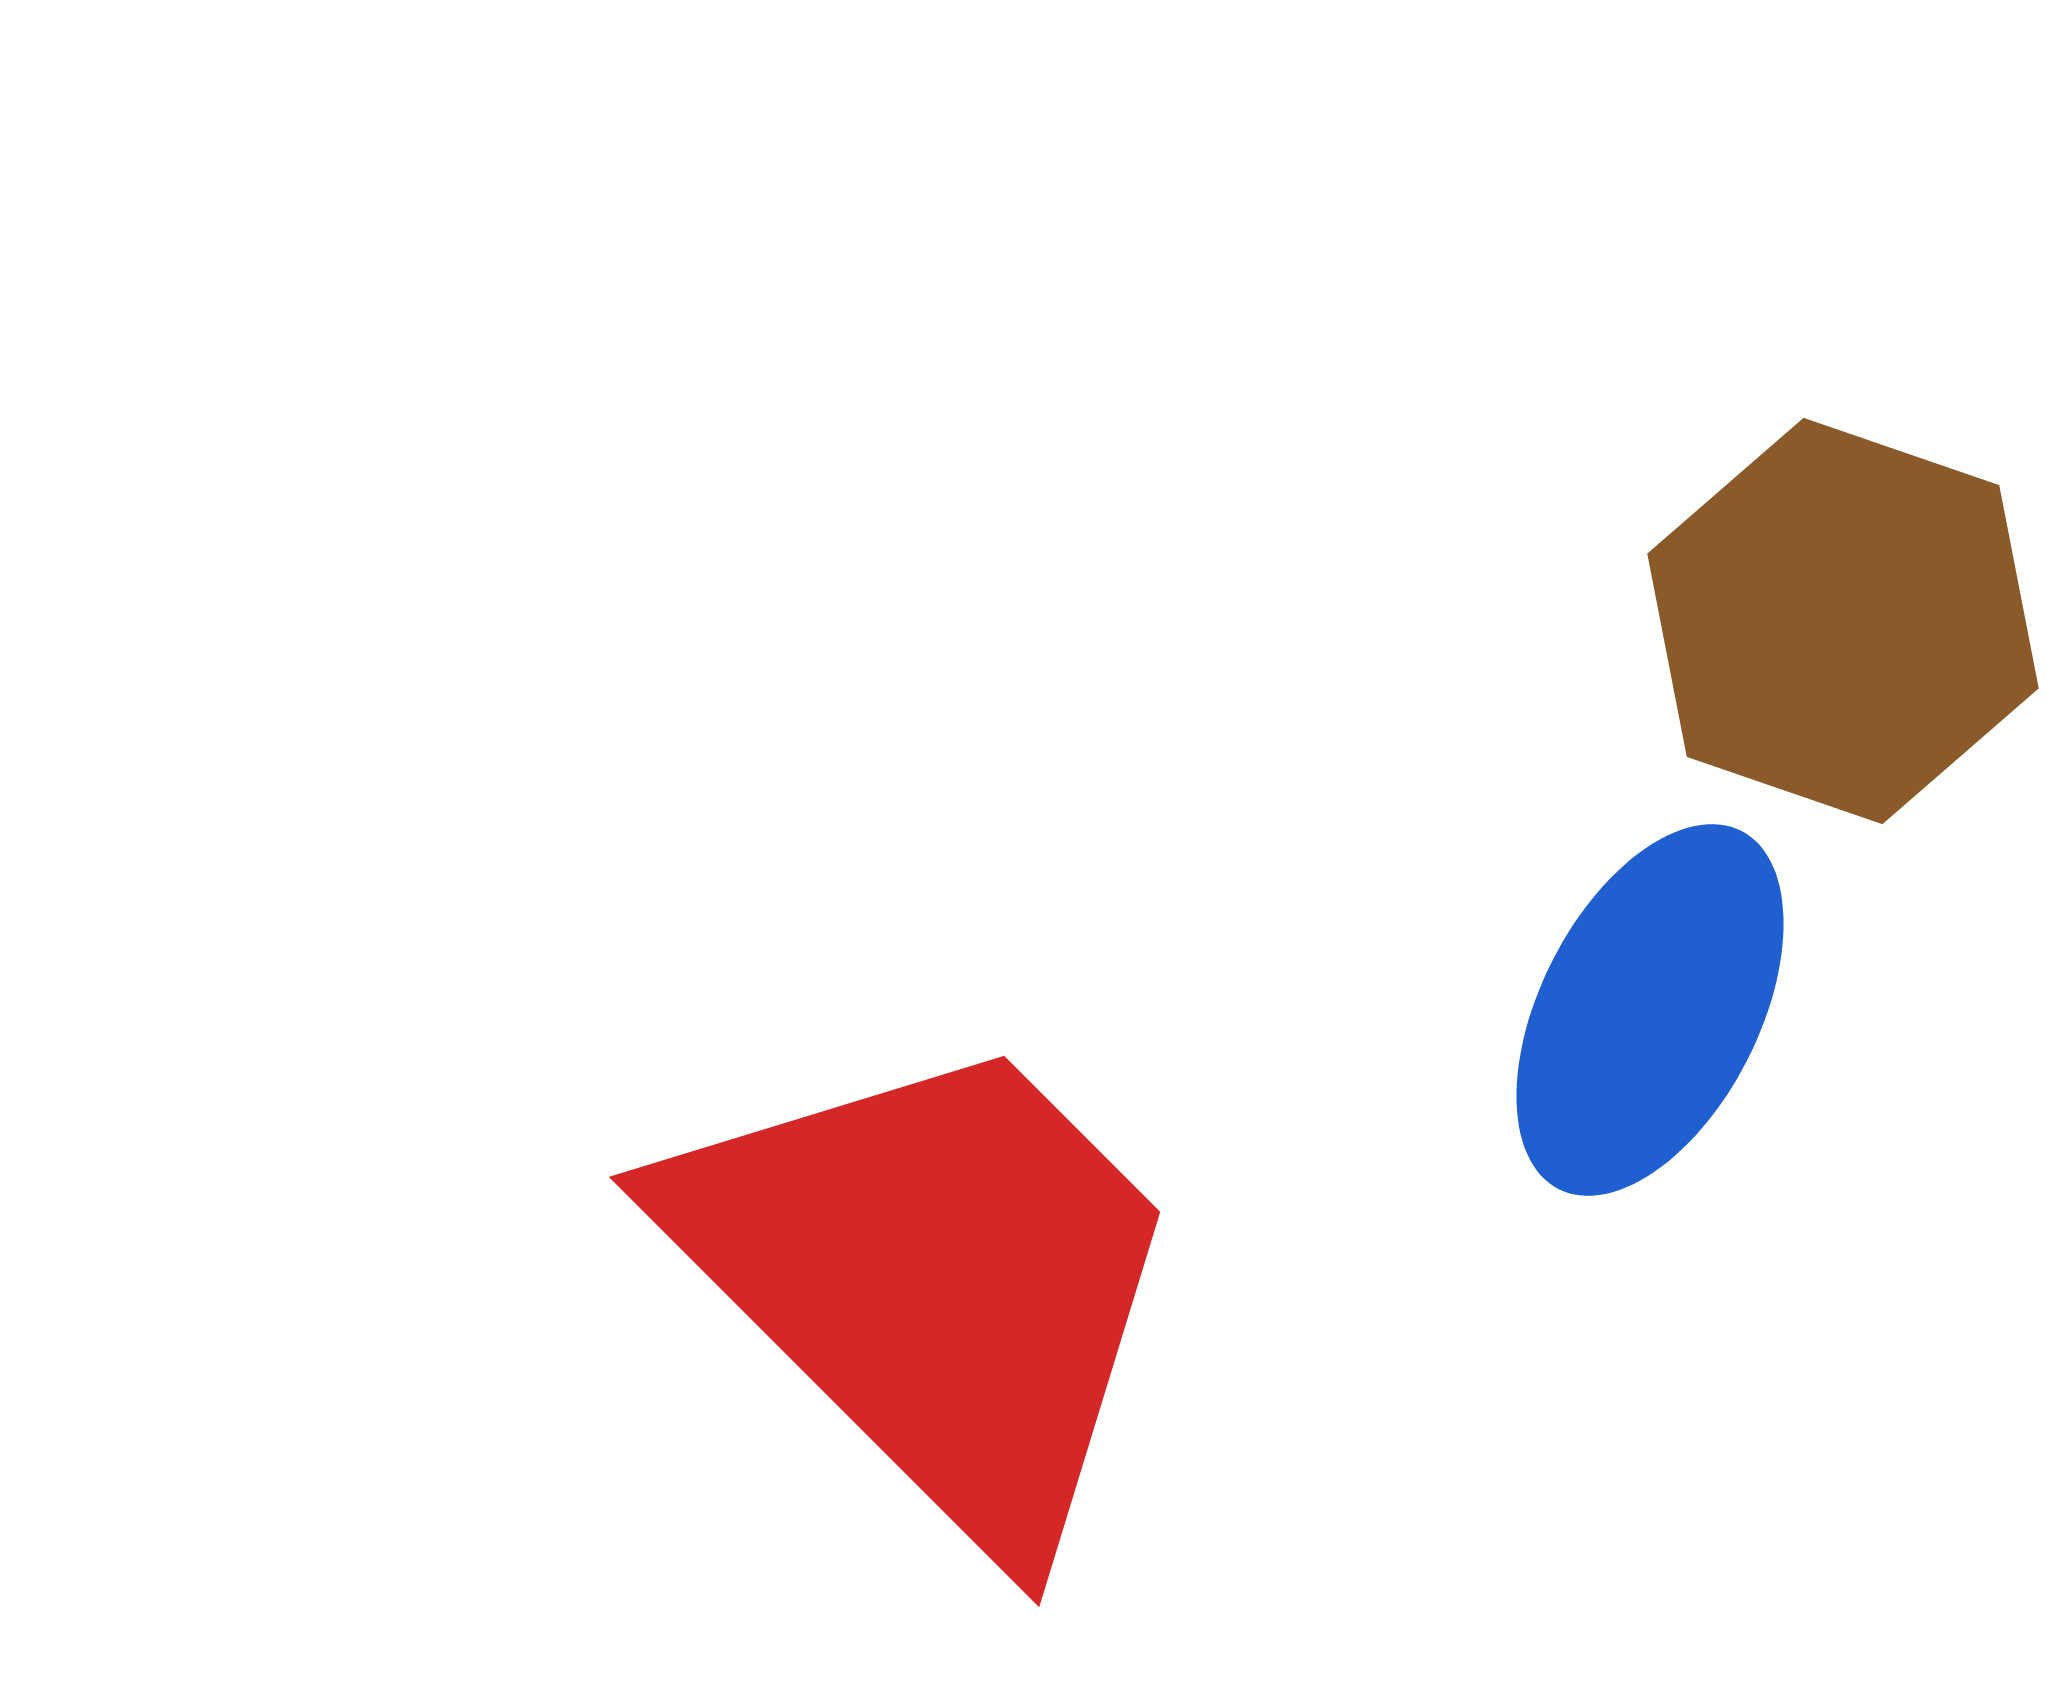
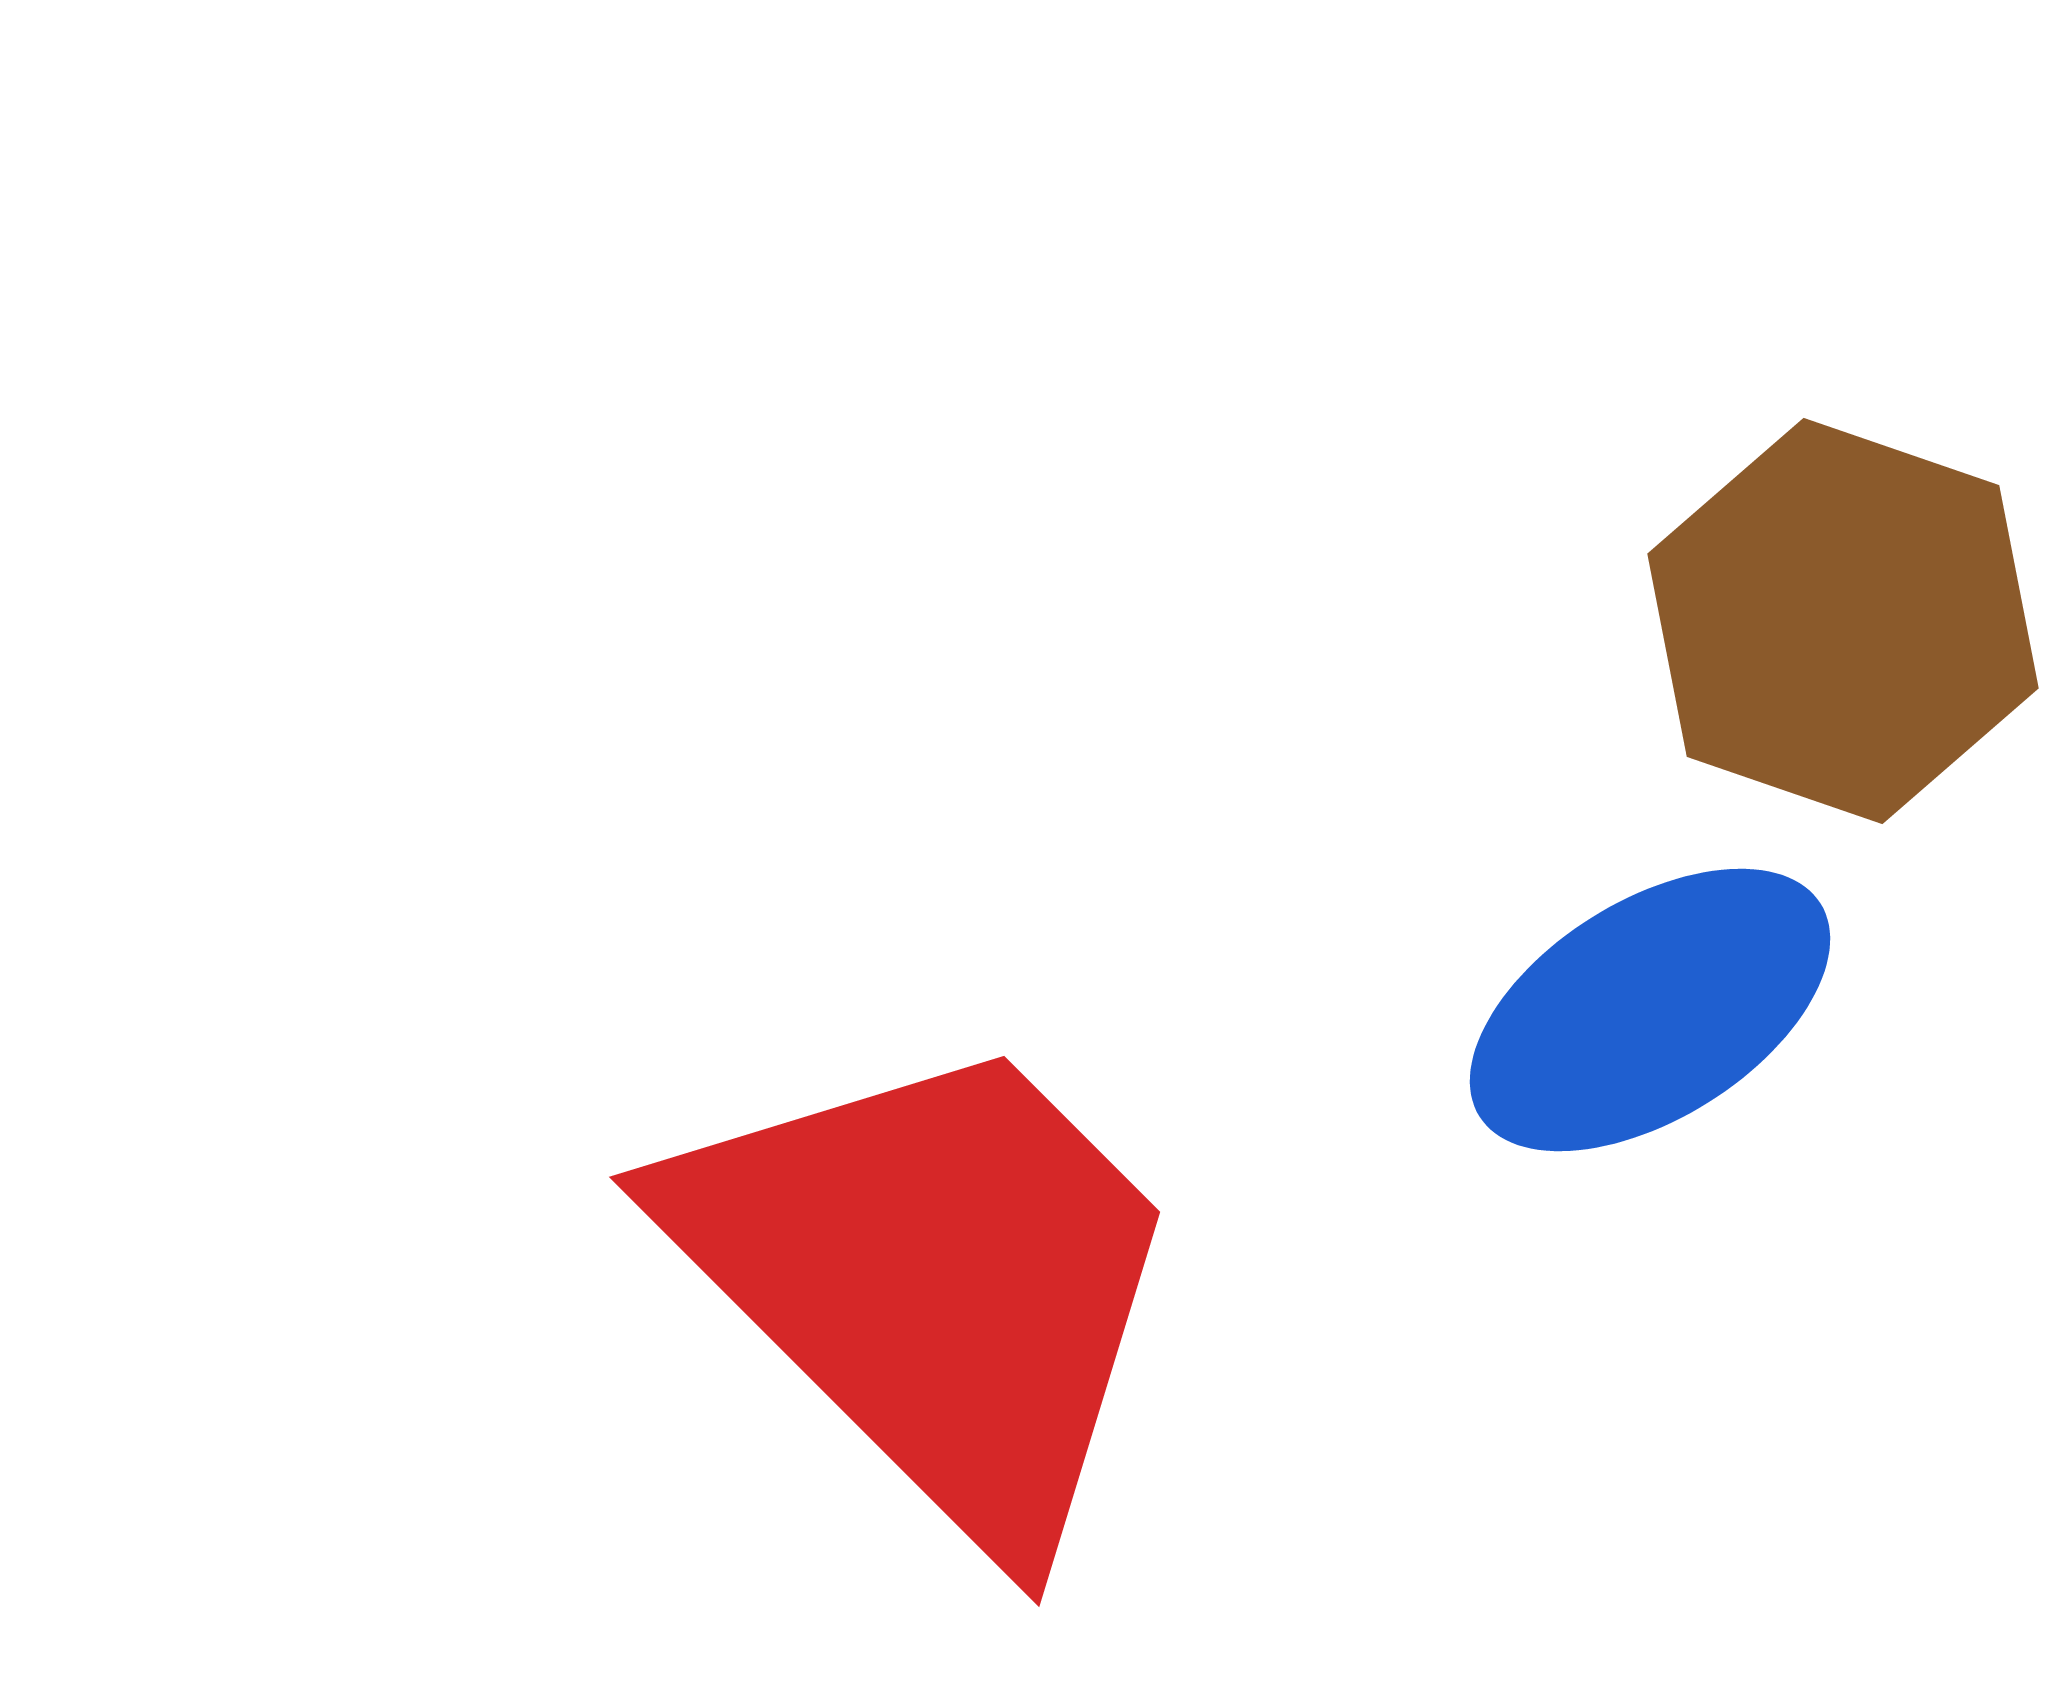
blue ellipse: rotated 31 degrees clockwise
